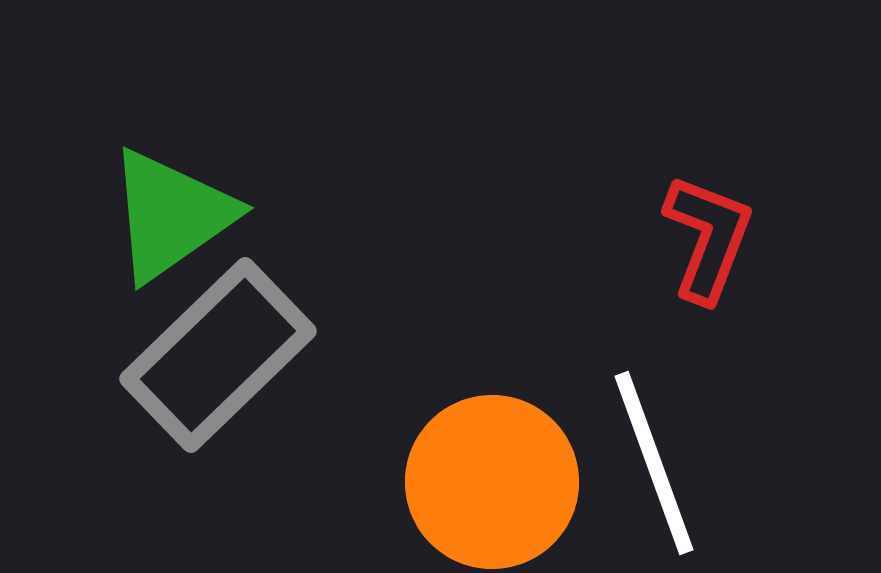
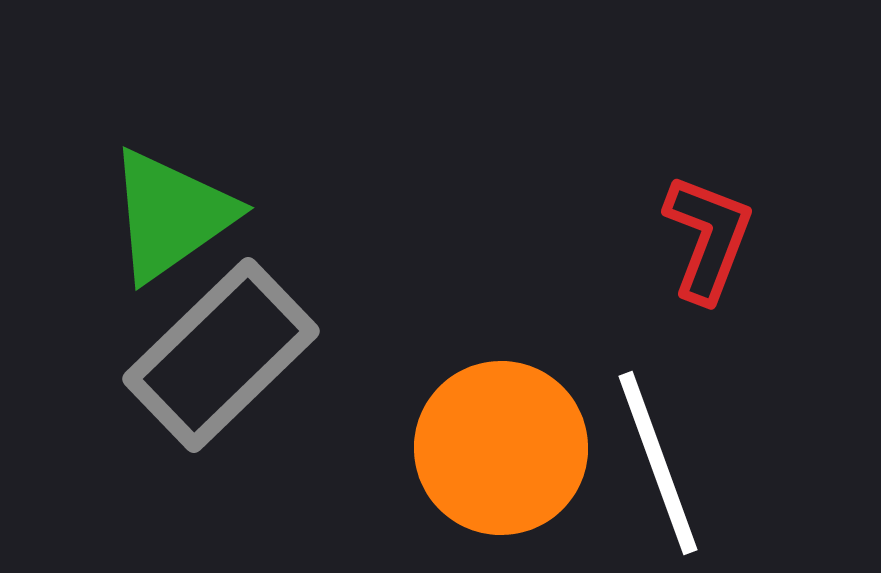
gray rectangle: moved 3 px right
white line: moved 4 px right
orange circle: moved 9 px right, 34 px up
